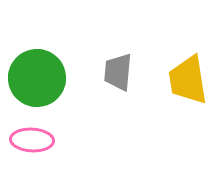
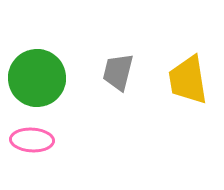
gray trapezoid: rotated 9 degrees clockwise
